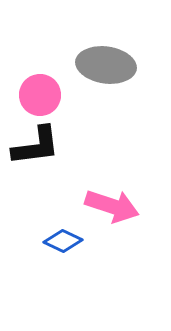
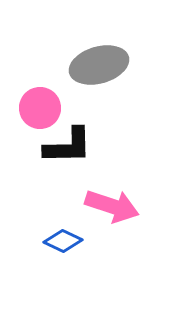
gray ellipse: moved 7 px left; rotated 24 degrees counterclockwise
pink circle: moved 13 px down
black L-shape: moved 32 px right; rotated 6 degrees clockwise
